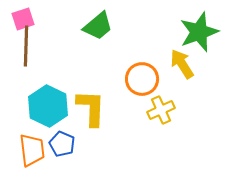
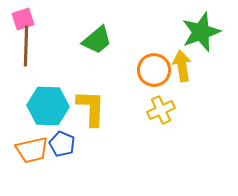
green trapezoid: moved 1 px left, 14 px down
green star: moved 2 px right
yellow arrow: moved 2 px down; rotated 24 degrees clockwise
orange circle: moved 12 px right, 9 px up
cyan hexagon: rotated 24 degrees counterclockwise
orange trapezoid: rotated 84 degrees clockwise
